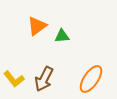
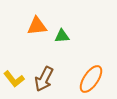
orange triangle: rotated 30 degrees clockwise
